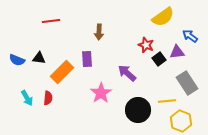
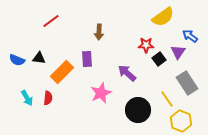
red line: rotated 30 degrees counterclockwise
red star: rotated 21 degrees counterclockwise
purple triangle: moved 1 px right; rotated 49 degrees counterclockwise
pink star: rotated 10 degrees clockwise
yellow line: moved 2 px up; rotated 60 degrees clockwise
